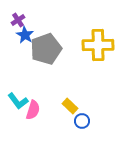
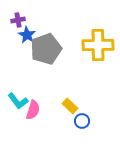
purple cross: rotated 24 degrees clockwise
blue star: moved 2 px right
